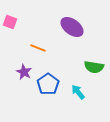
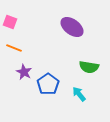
orange line: moved 24 px left
green semicircle: moved 5 px left
cyan arrow: moved 1 px right, 2 px down
